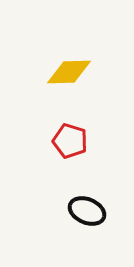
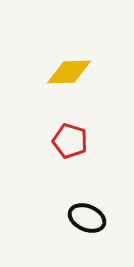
black ellipse: moved 7 px down
